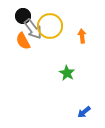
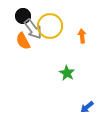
blue arrow: moved 3 px right, 5 px up
